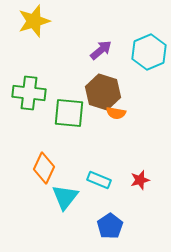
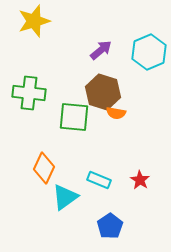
green square: moved 5 px right, 4 px down
red star: rotated 24 degrees counterclockwise
cyan triangle: rotated 16 degrees clockwise
